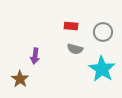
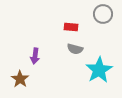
red rectangle: moved 1 px down
gray circle: moved 18 px up
cyan star: moved 3 px left, 1 px down; rotated 8 degrees clockwise
